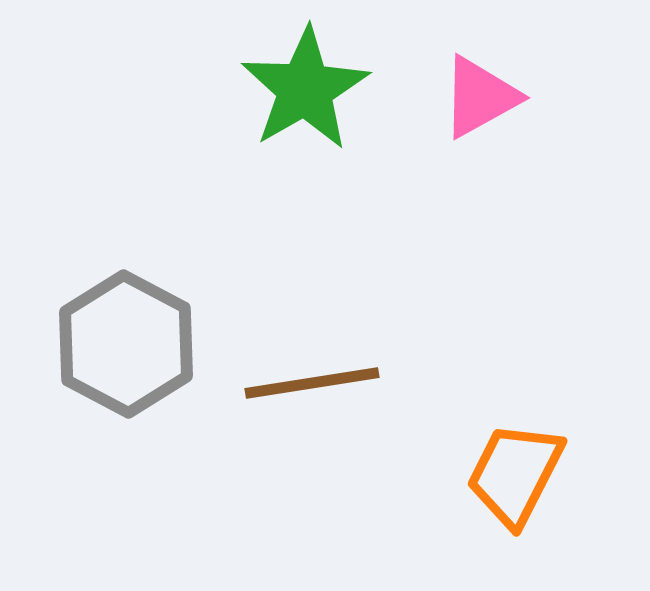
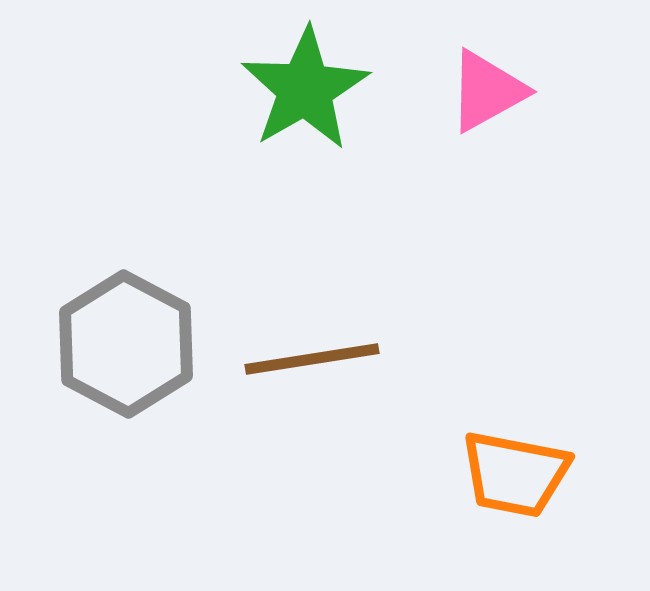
pink triangle: moved 7 px right, 6 px up
brown line: moved 24 px up
orange trapezoid: rotated 106 degrees counterclockwise
